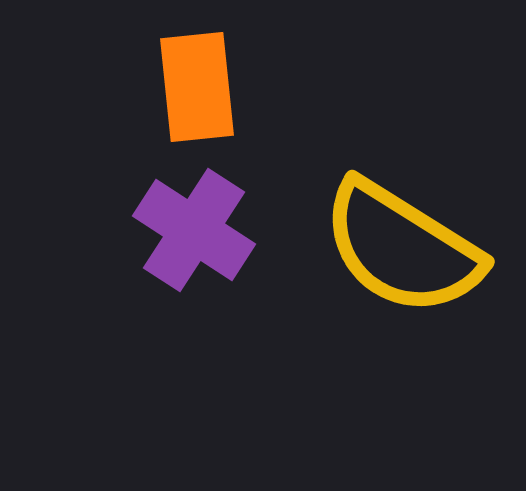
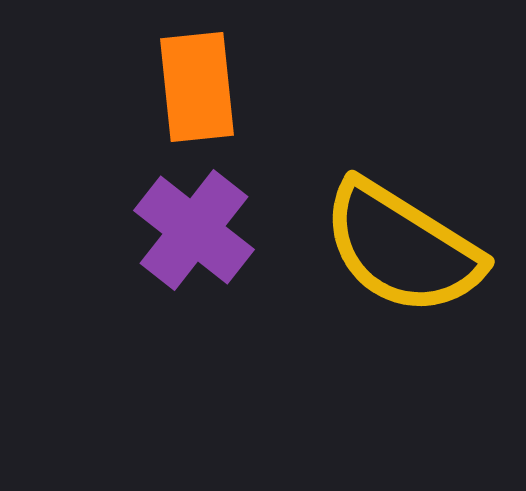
purple cross: rotated 5 degrees clockwise
